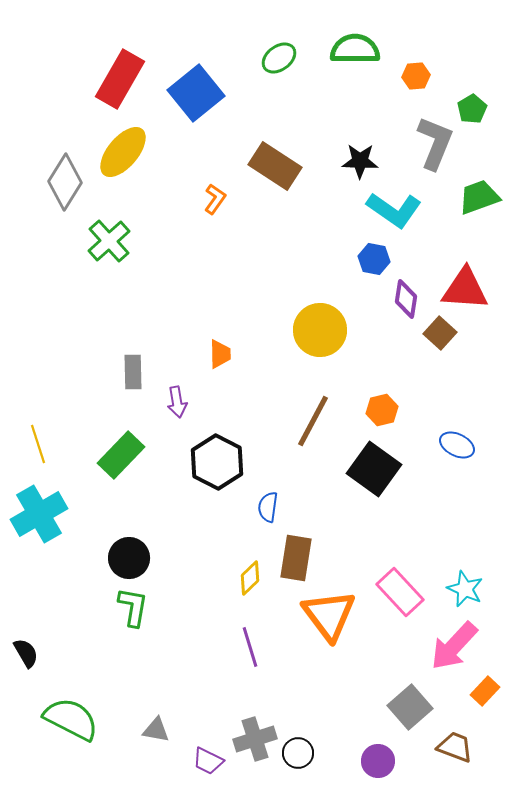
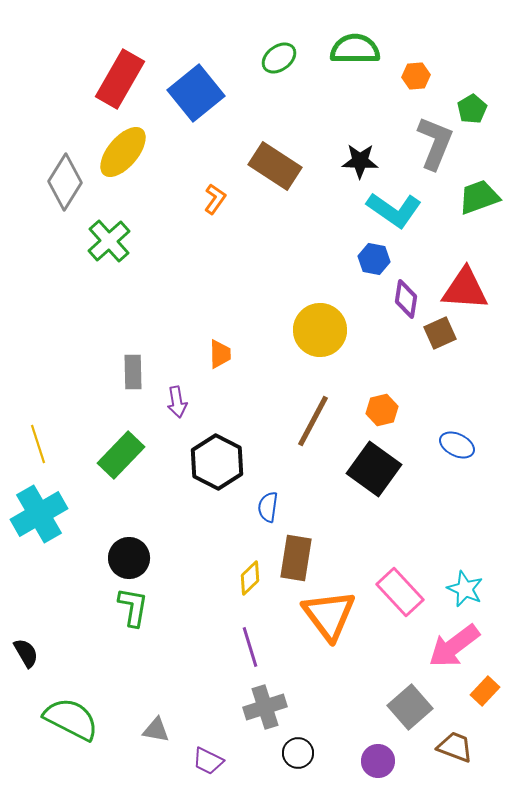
brown square at (440, 333): rotated 24 degrees clockwise
pink arrow at (454, 646): rotated 10 degrees clockwise
gray cross at (255, 739): moved 10 px right, 32 px up
